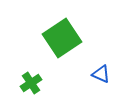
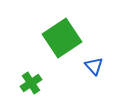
blue triangle: moved 7 px left, 8 px up; rotated 24 degrees clockwise
